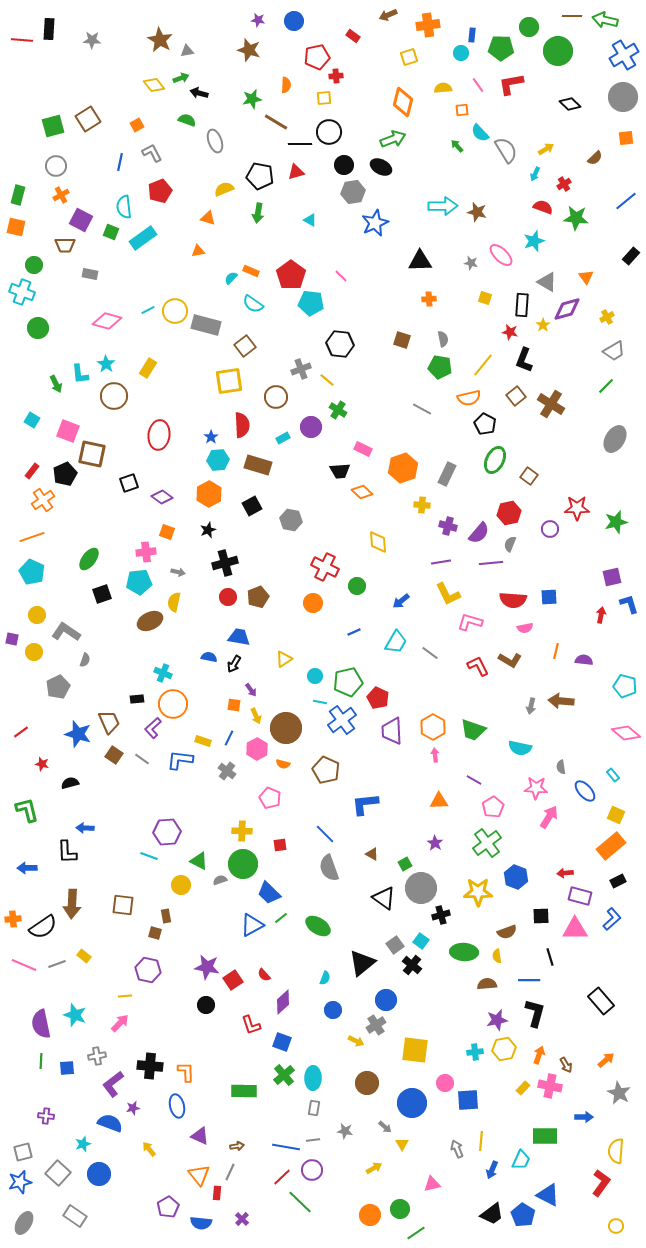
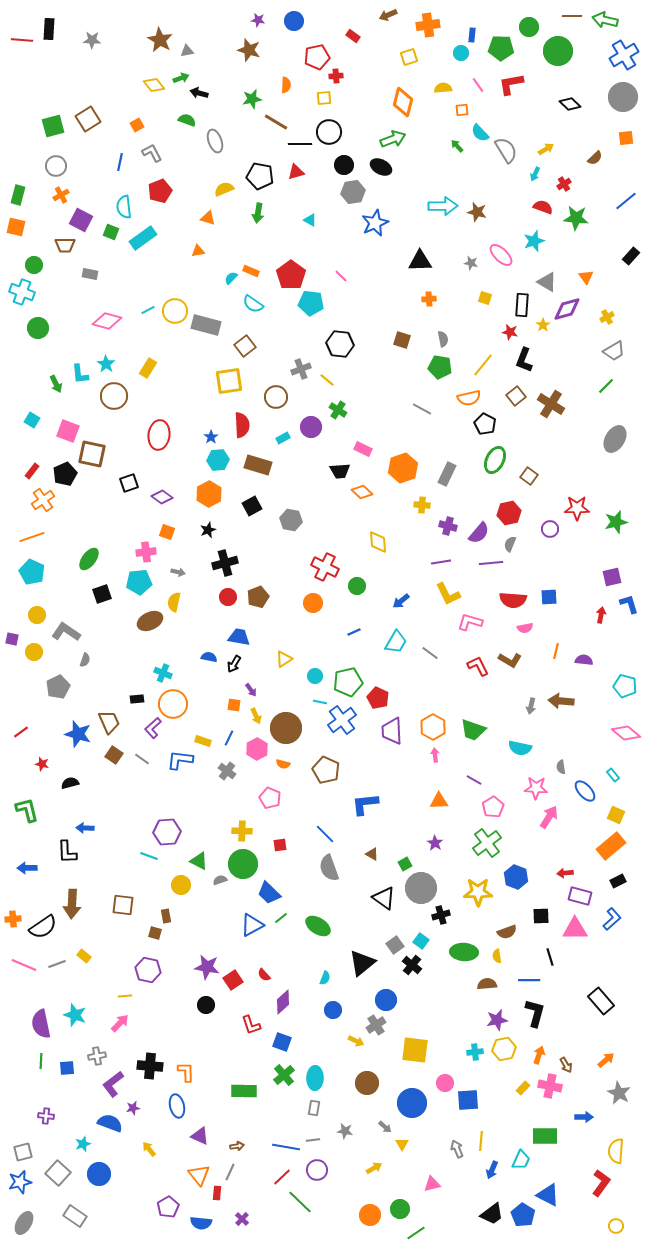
cyan ellipse at (313, 1078): moved 2 px right
purple circle at (312, 1170): moved 5 px right
